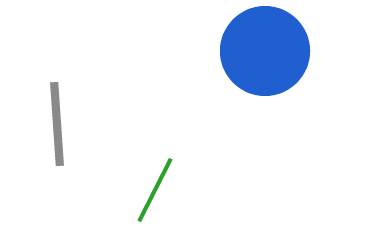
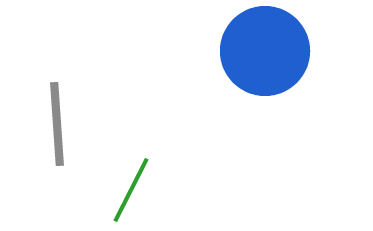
green line: moved 24 px left
